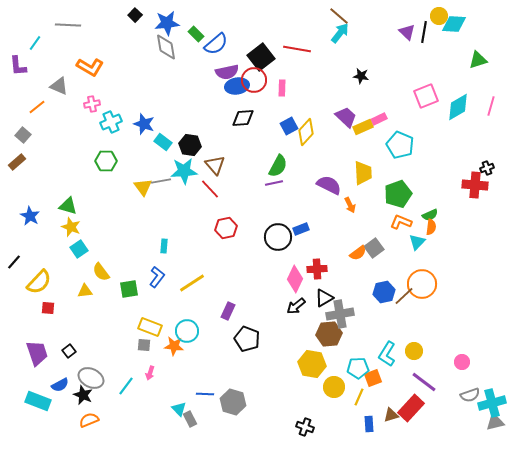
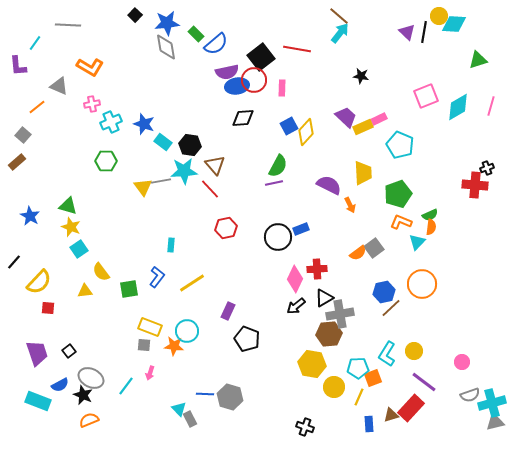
cyan rectangle at (164, 246): moved 7 px right, 1 px up
brown line at (404, 296): moved 13 px left, 12 px down
gray hexagon at (233, 402): moved 3 px left, 5 px up
